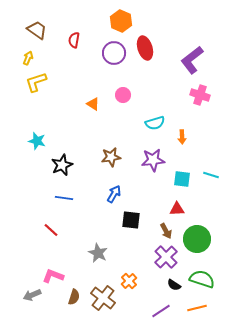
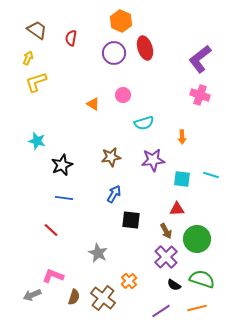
red semicircle: moved 3 px left, 2 px up
purple L-shape: moved 8 px right, 1 px up
cyan semicircle: moved 11 px left
